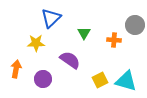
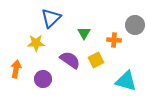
yellow square: moved 4 px left, 20 px up
